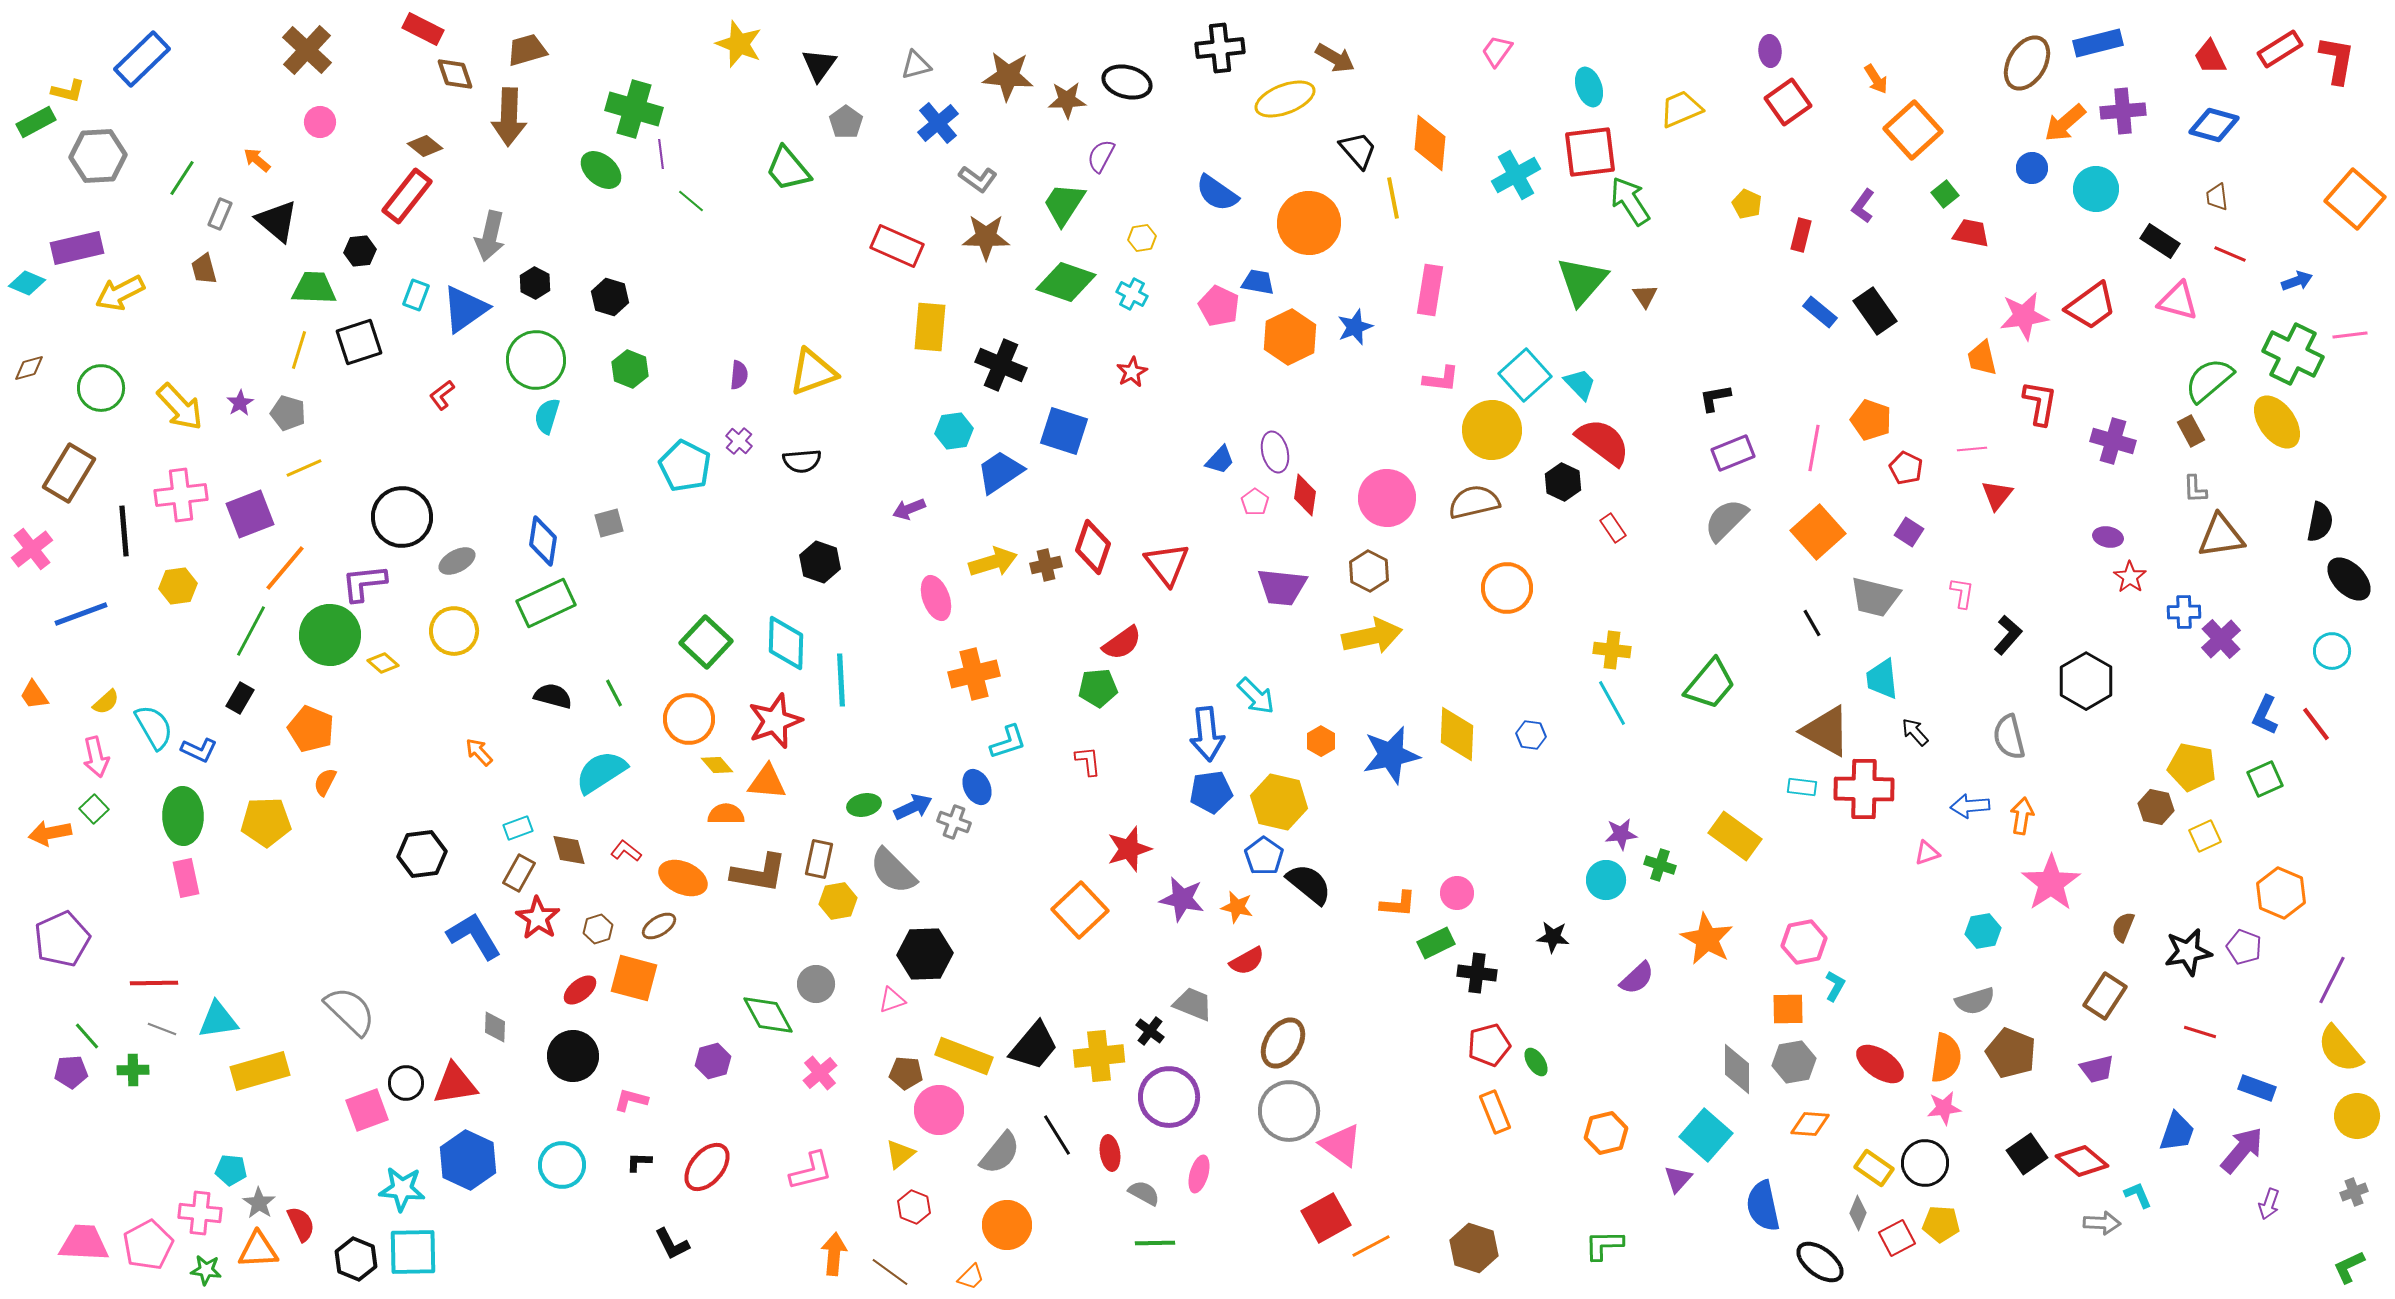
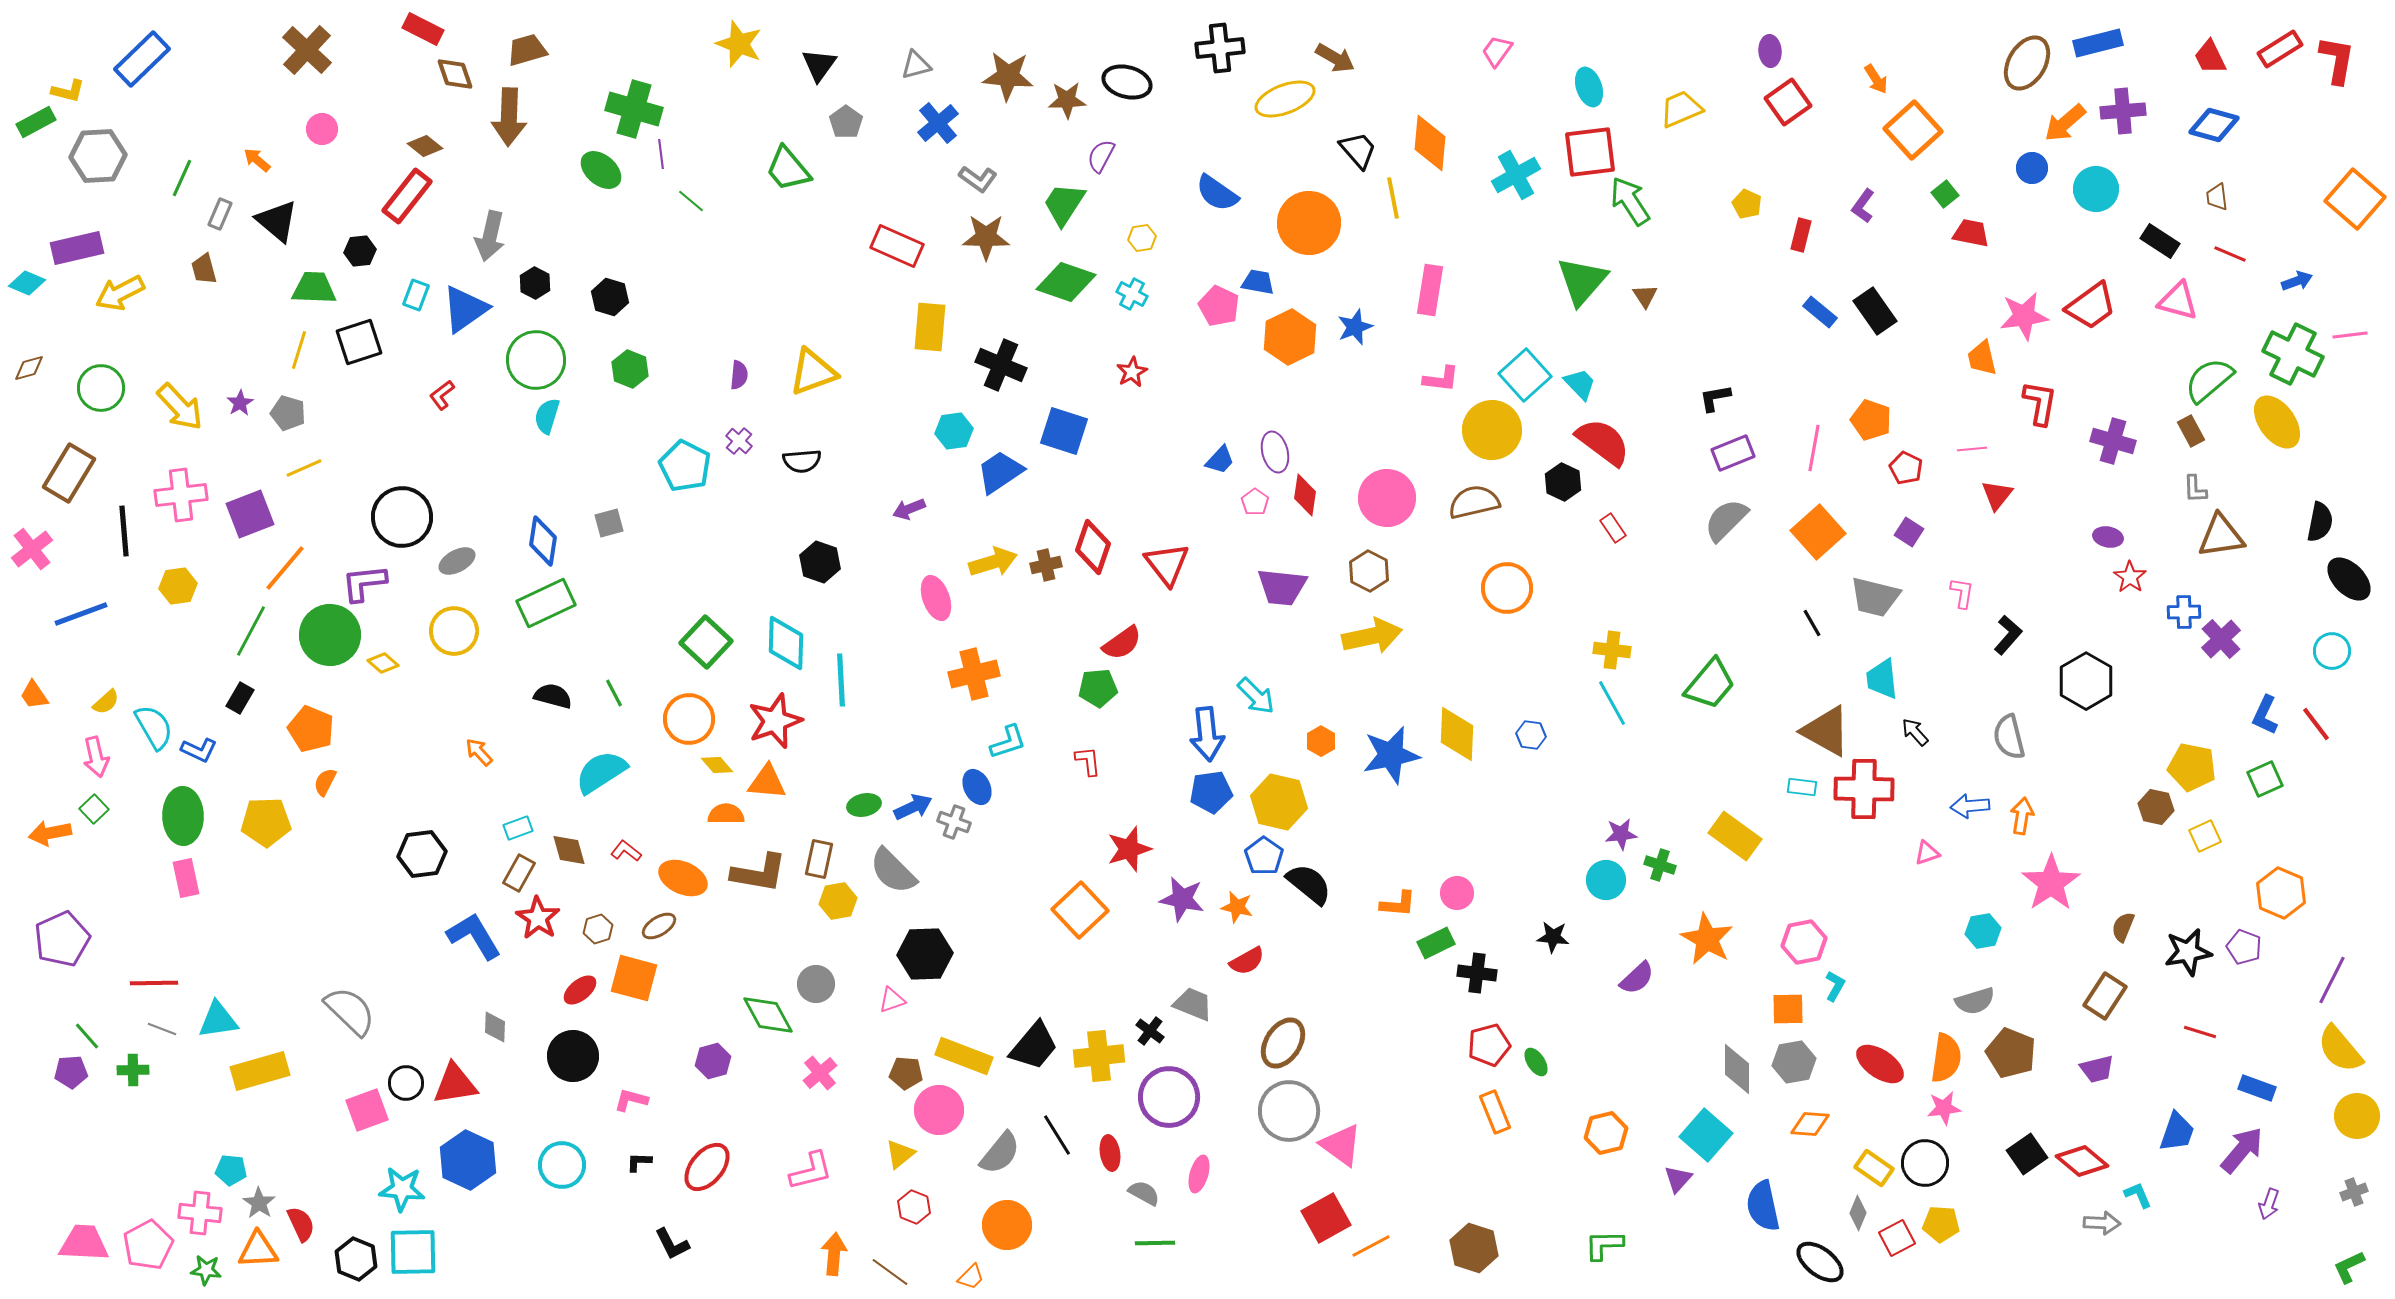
pink circle at (320, 122): moved 2 px right, 7 px down
green line at (182, 178): rotated 9 degrees counterclockwise
